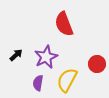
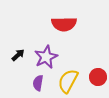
red semicircle: rotated 70 degrees counterclockwise
black arrow: moved 2 px right
red circle: moved 1 px right, 13 px down
yellow semicircle: moved 1 px right, 1 px down
